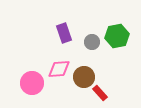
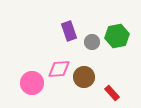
purple rectangle: moved 5 px right, 2 px up
red rectangle: moved 12 px right
